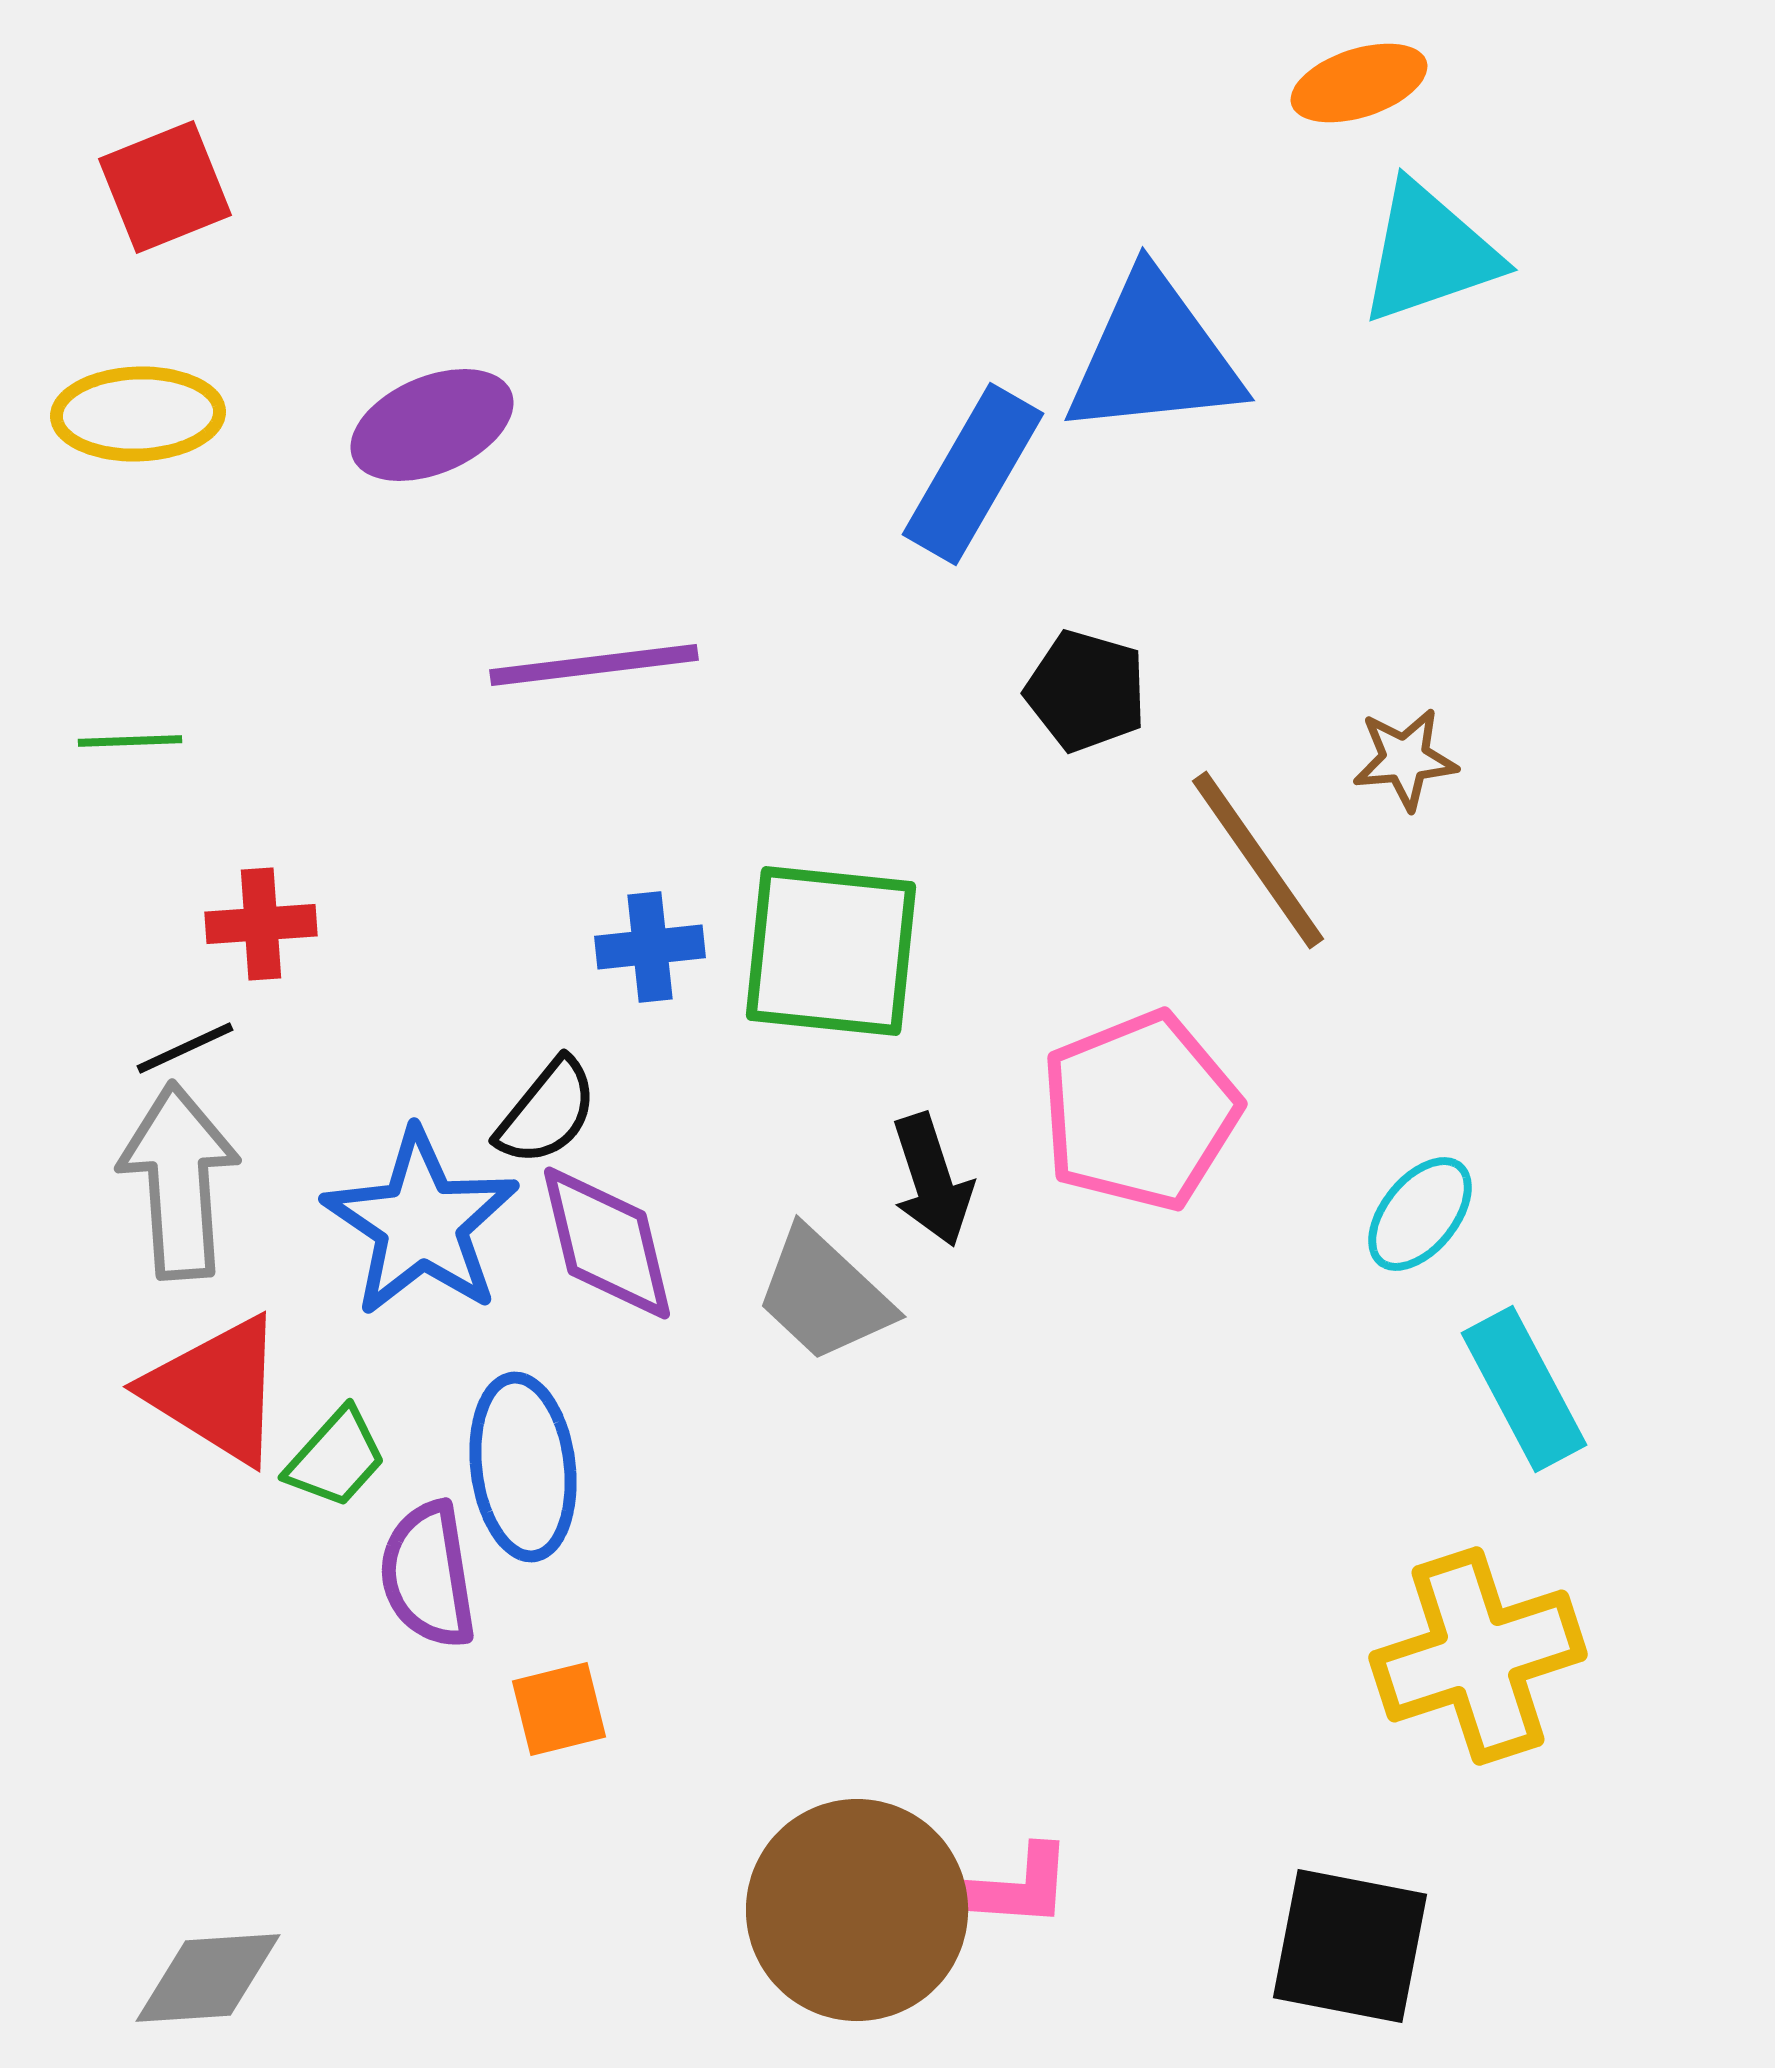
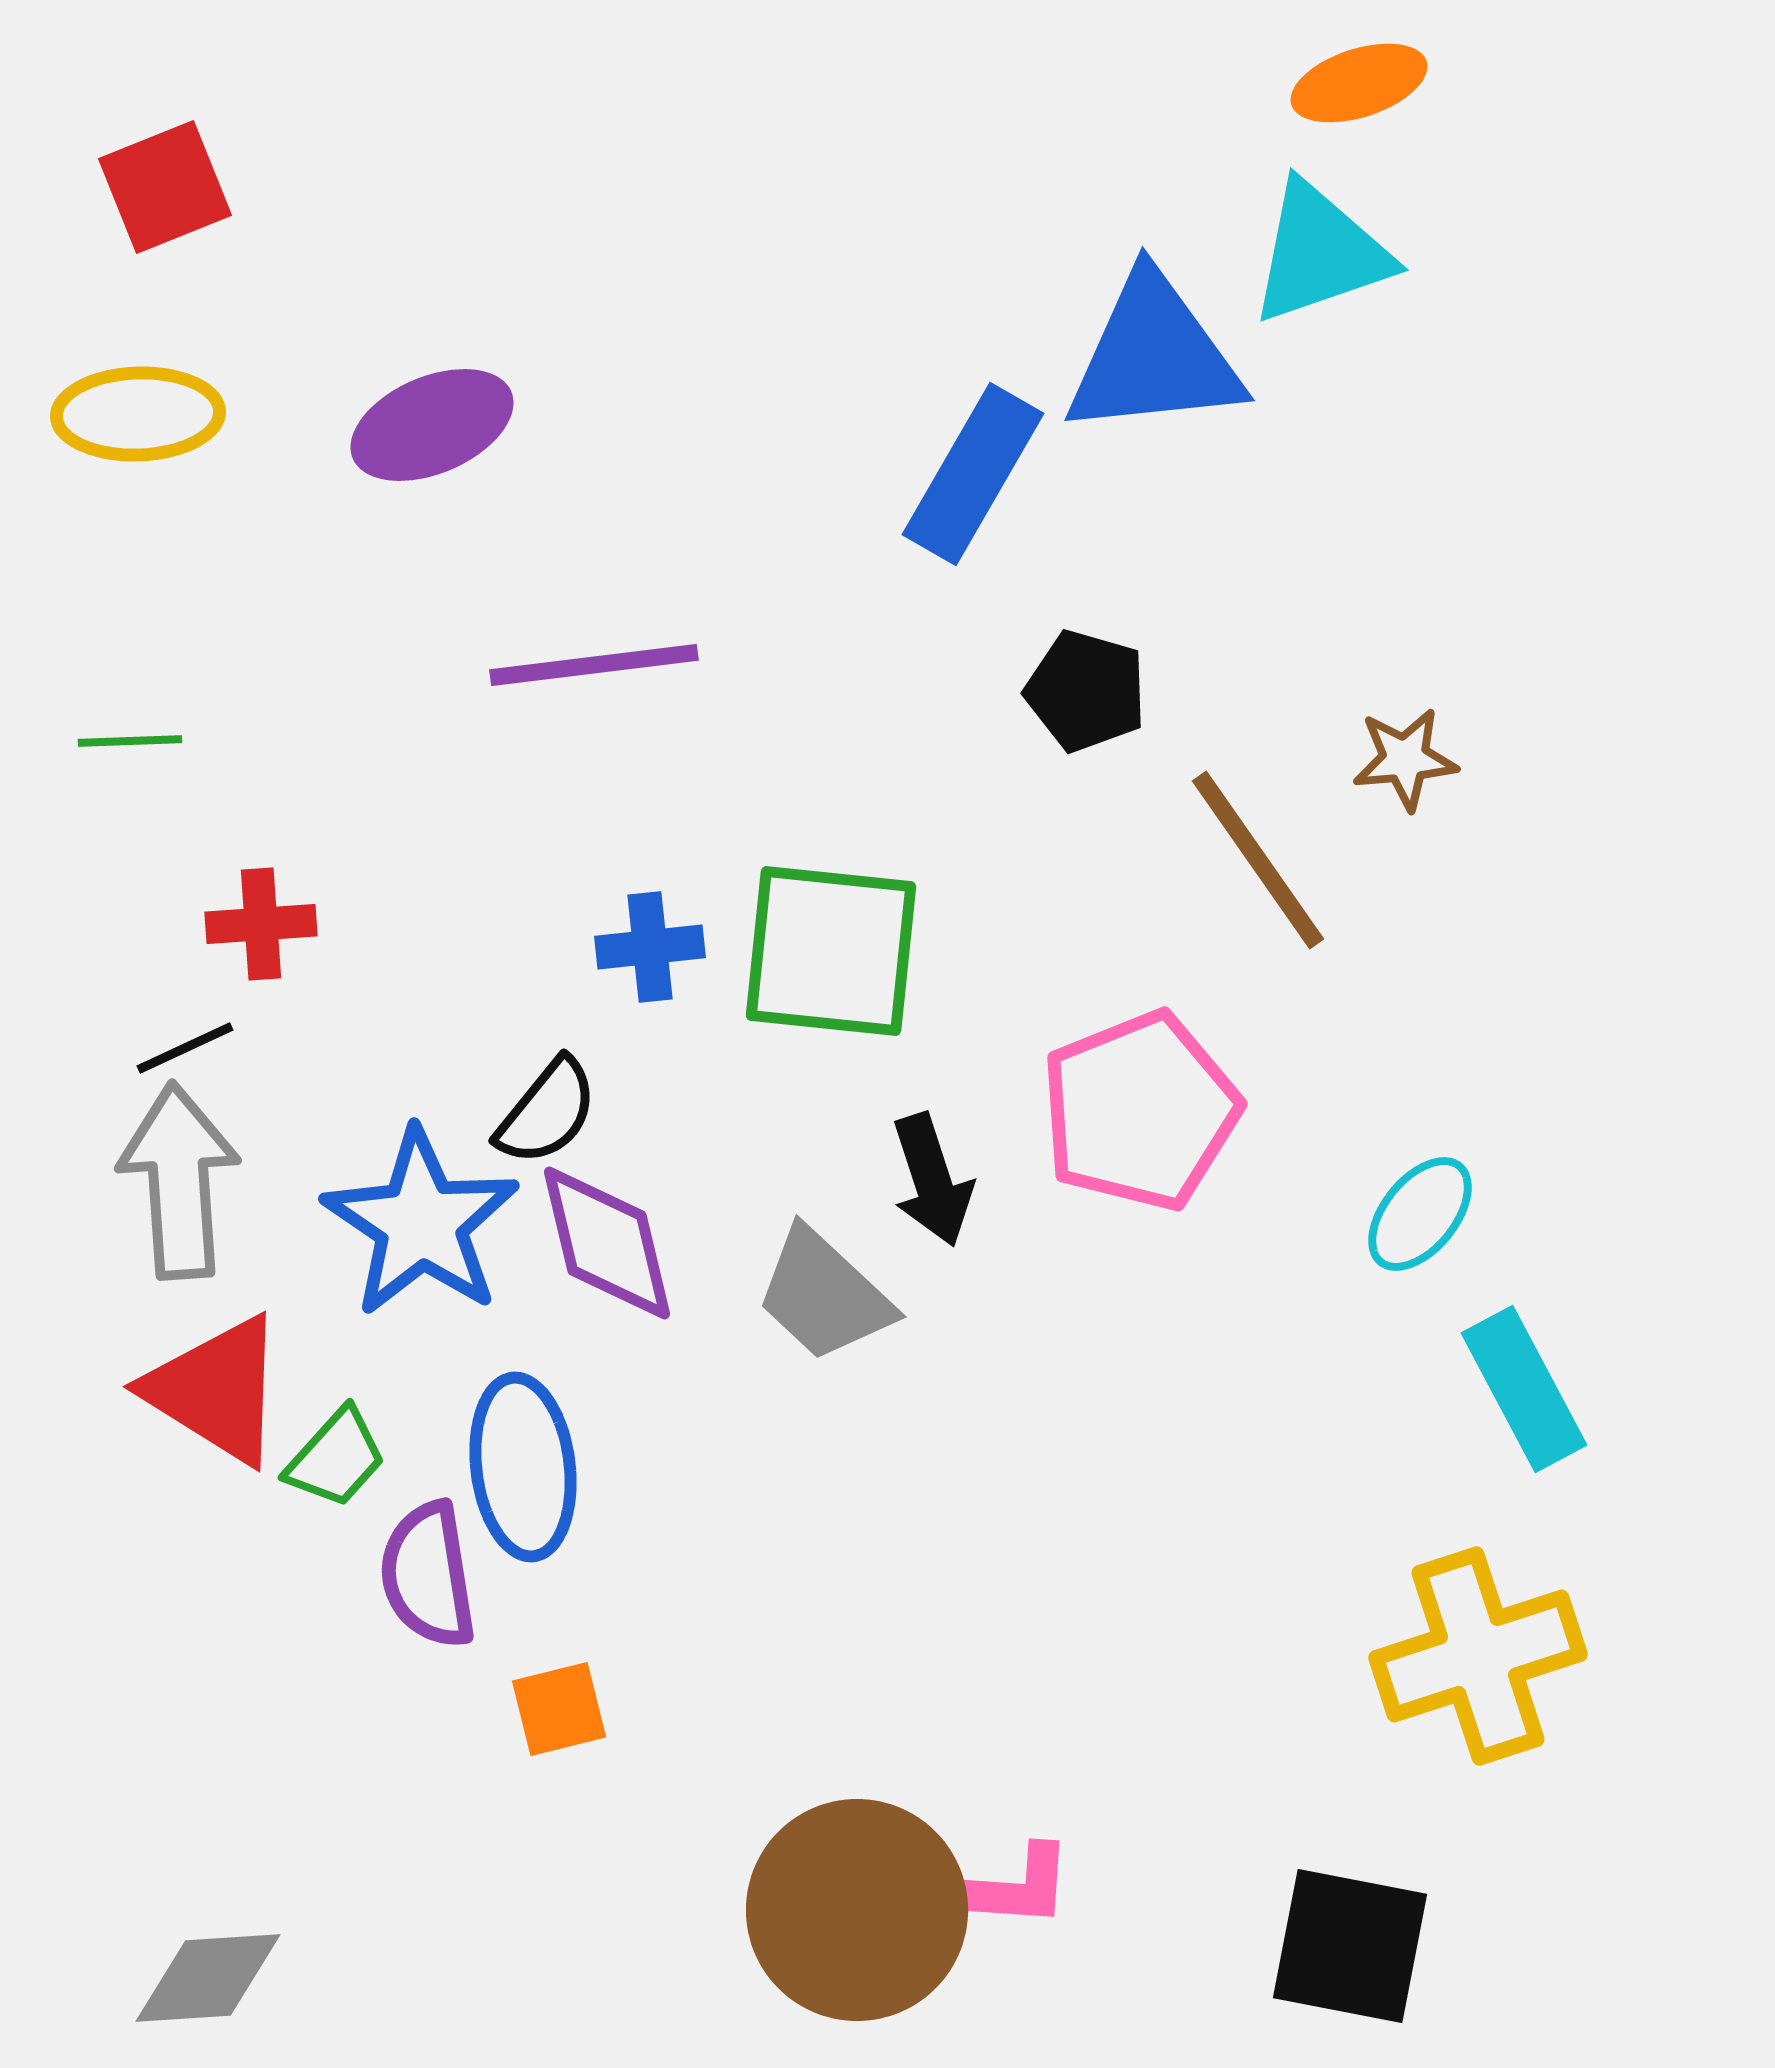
cyan triangle: moved 109 px left
